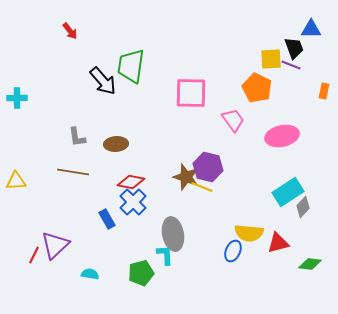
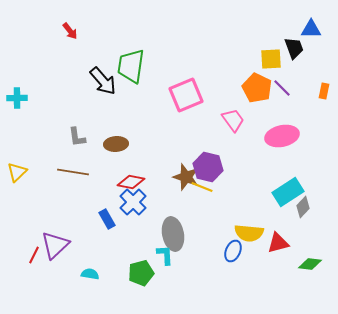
purple line: moved 9 px left, 23 px down; rotated 24 degrees clockwise
pink square: moved 5 px left, 2 px down; rotated 24 degrees counterclockwise
yellow triangle: moved 1 px right, 9 px up; rotated 40 degrees counterclockwise
